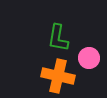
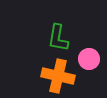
pink circle: moved 1 px down
